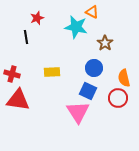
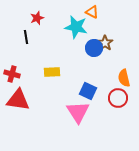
blue circle: moved 20 px up
